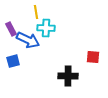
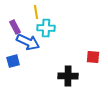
purple rectangle: moved 4 px right, 2 px up
blue arrow: moved 2 px down
